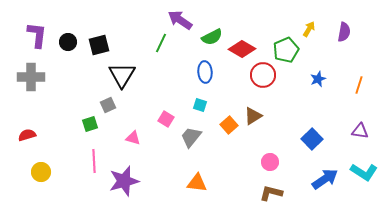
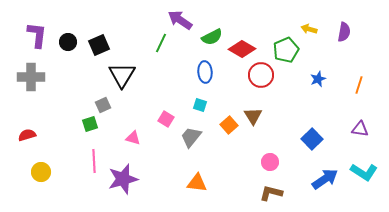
yellow arrow: rotated 105 degrees counterclockwise
black square: rotated 10 degrees counterclockwise
red circle: moved 2 px left
gray square: moved 5 px left
brown triangle: rotated 30 degrees counterclockwise
purple triangle: moved 2 px up
purple star: moved 1 px left, 2 px up
